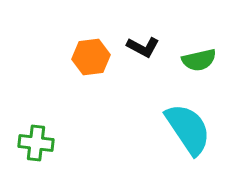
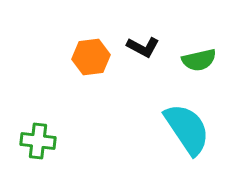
cyan semicircle: moved 1 px left
green cross: moved 2 px right, 2 px up
